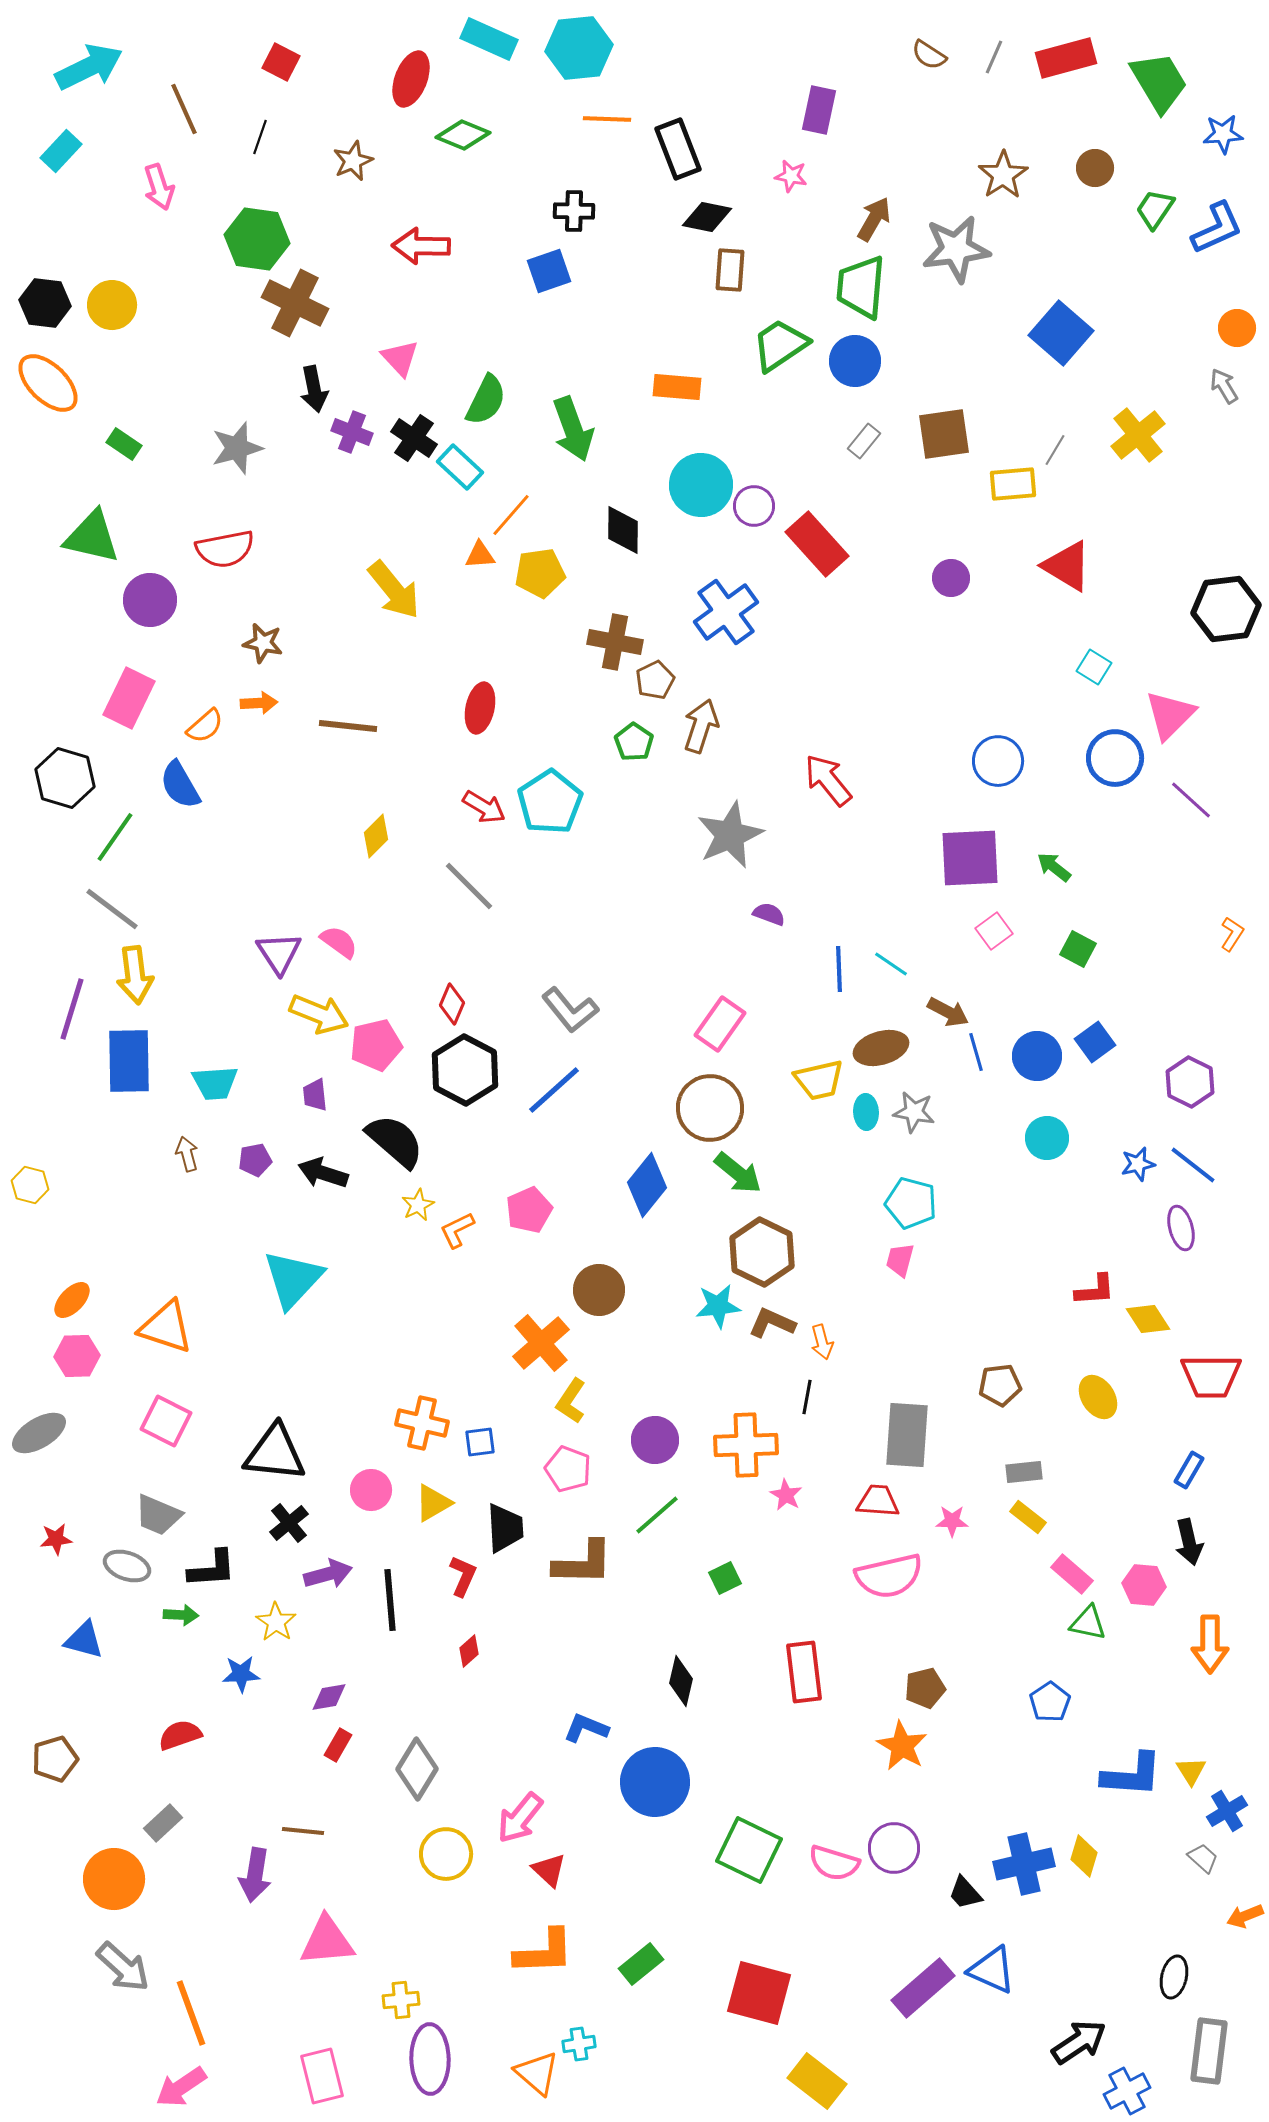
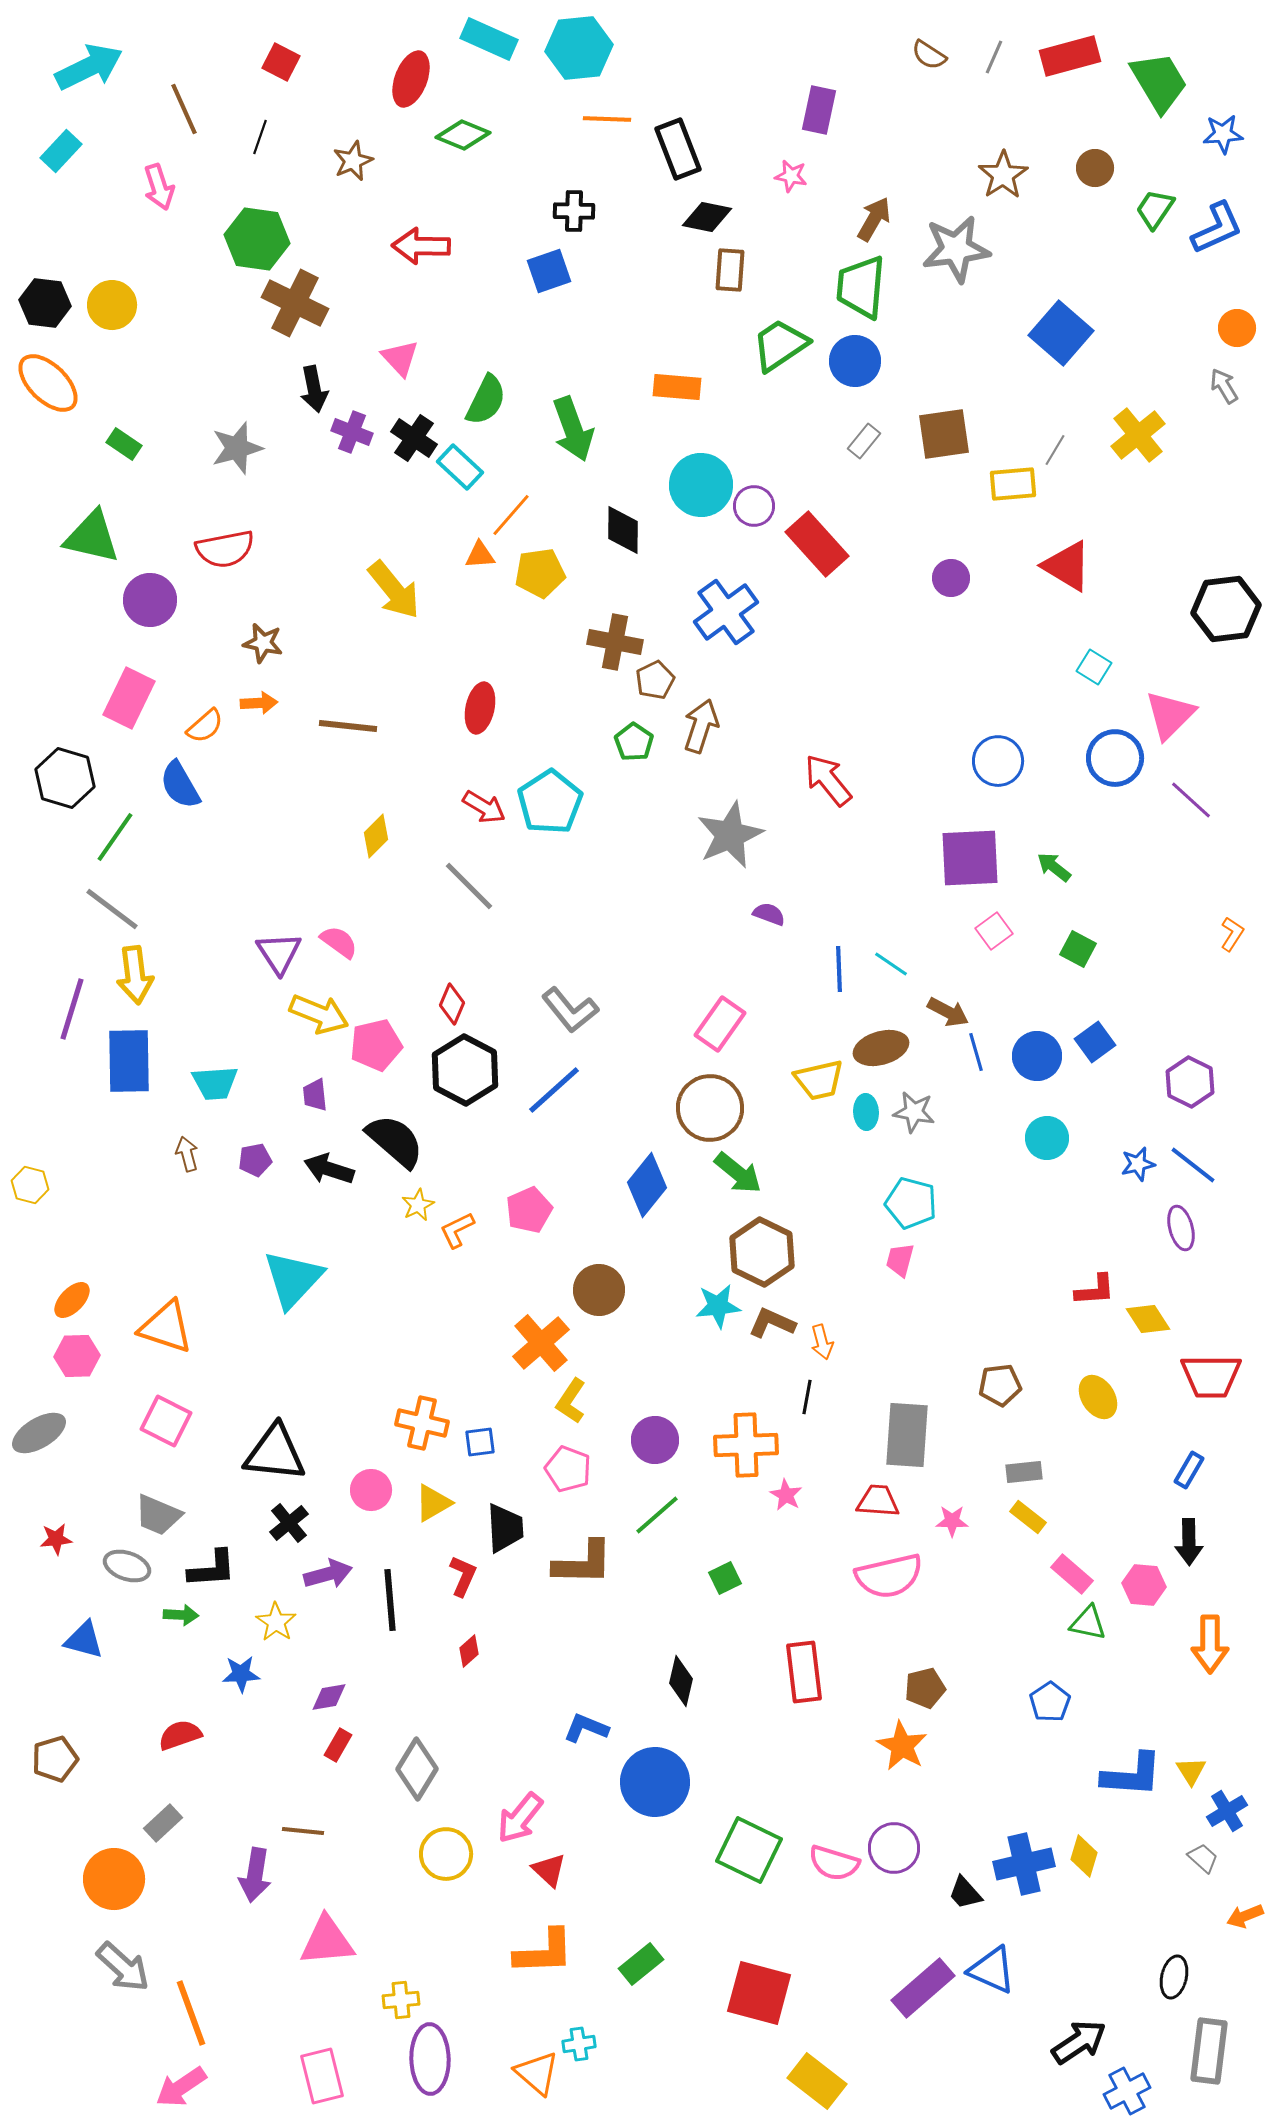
red rectangle at (1066, 58): moved 4 px right, 2 px up
black arrow at (323, 1173): moved 6 px right, 4 px up
black arrow at (1189, 1542): rotated 12 degrees clockwise
